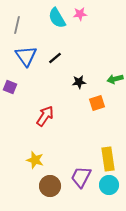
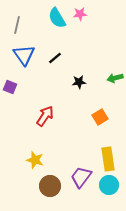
blue triangle: moved 2 px left, 1 px up
green arrow: moved 1 px up
orange square: moved 3 px right, 14 px down; rotated 14 degrees counterclockwise
purple trapezoid: rotated 10 degrees clockwise
